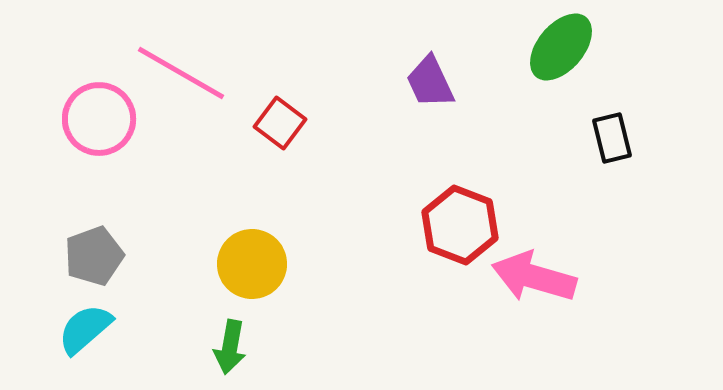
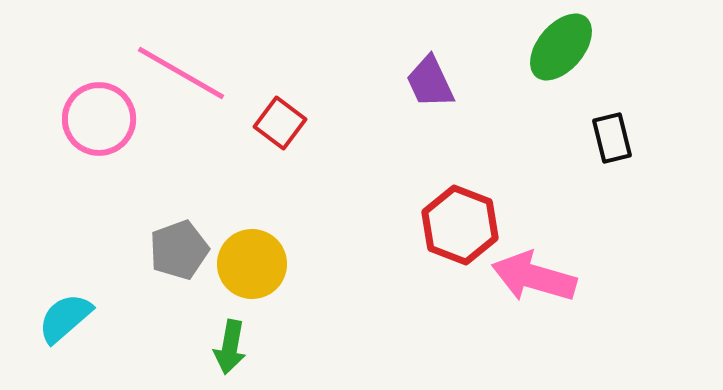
gray pentagon: moved 85 px right, 6 px up
cyan semicircle: moved 20 px left, 11 px up
